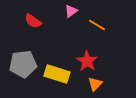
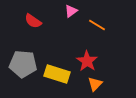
gray pentagon: rotated 12 degrees clockwise
